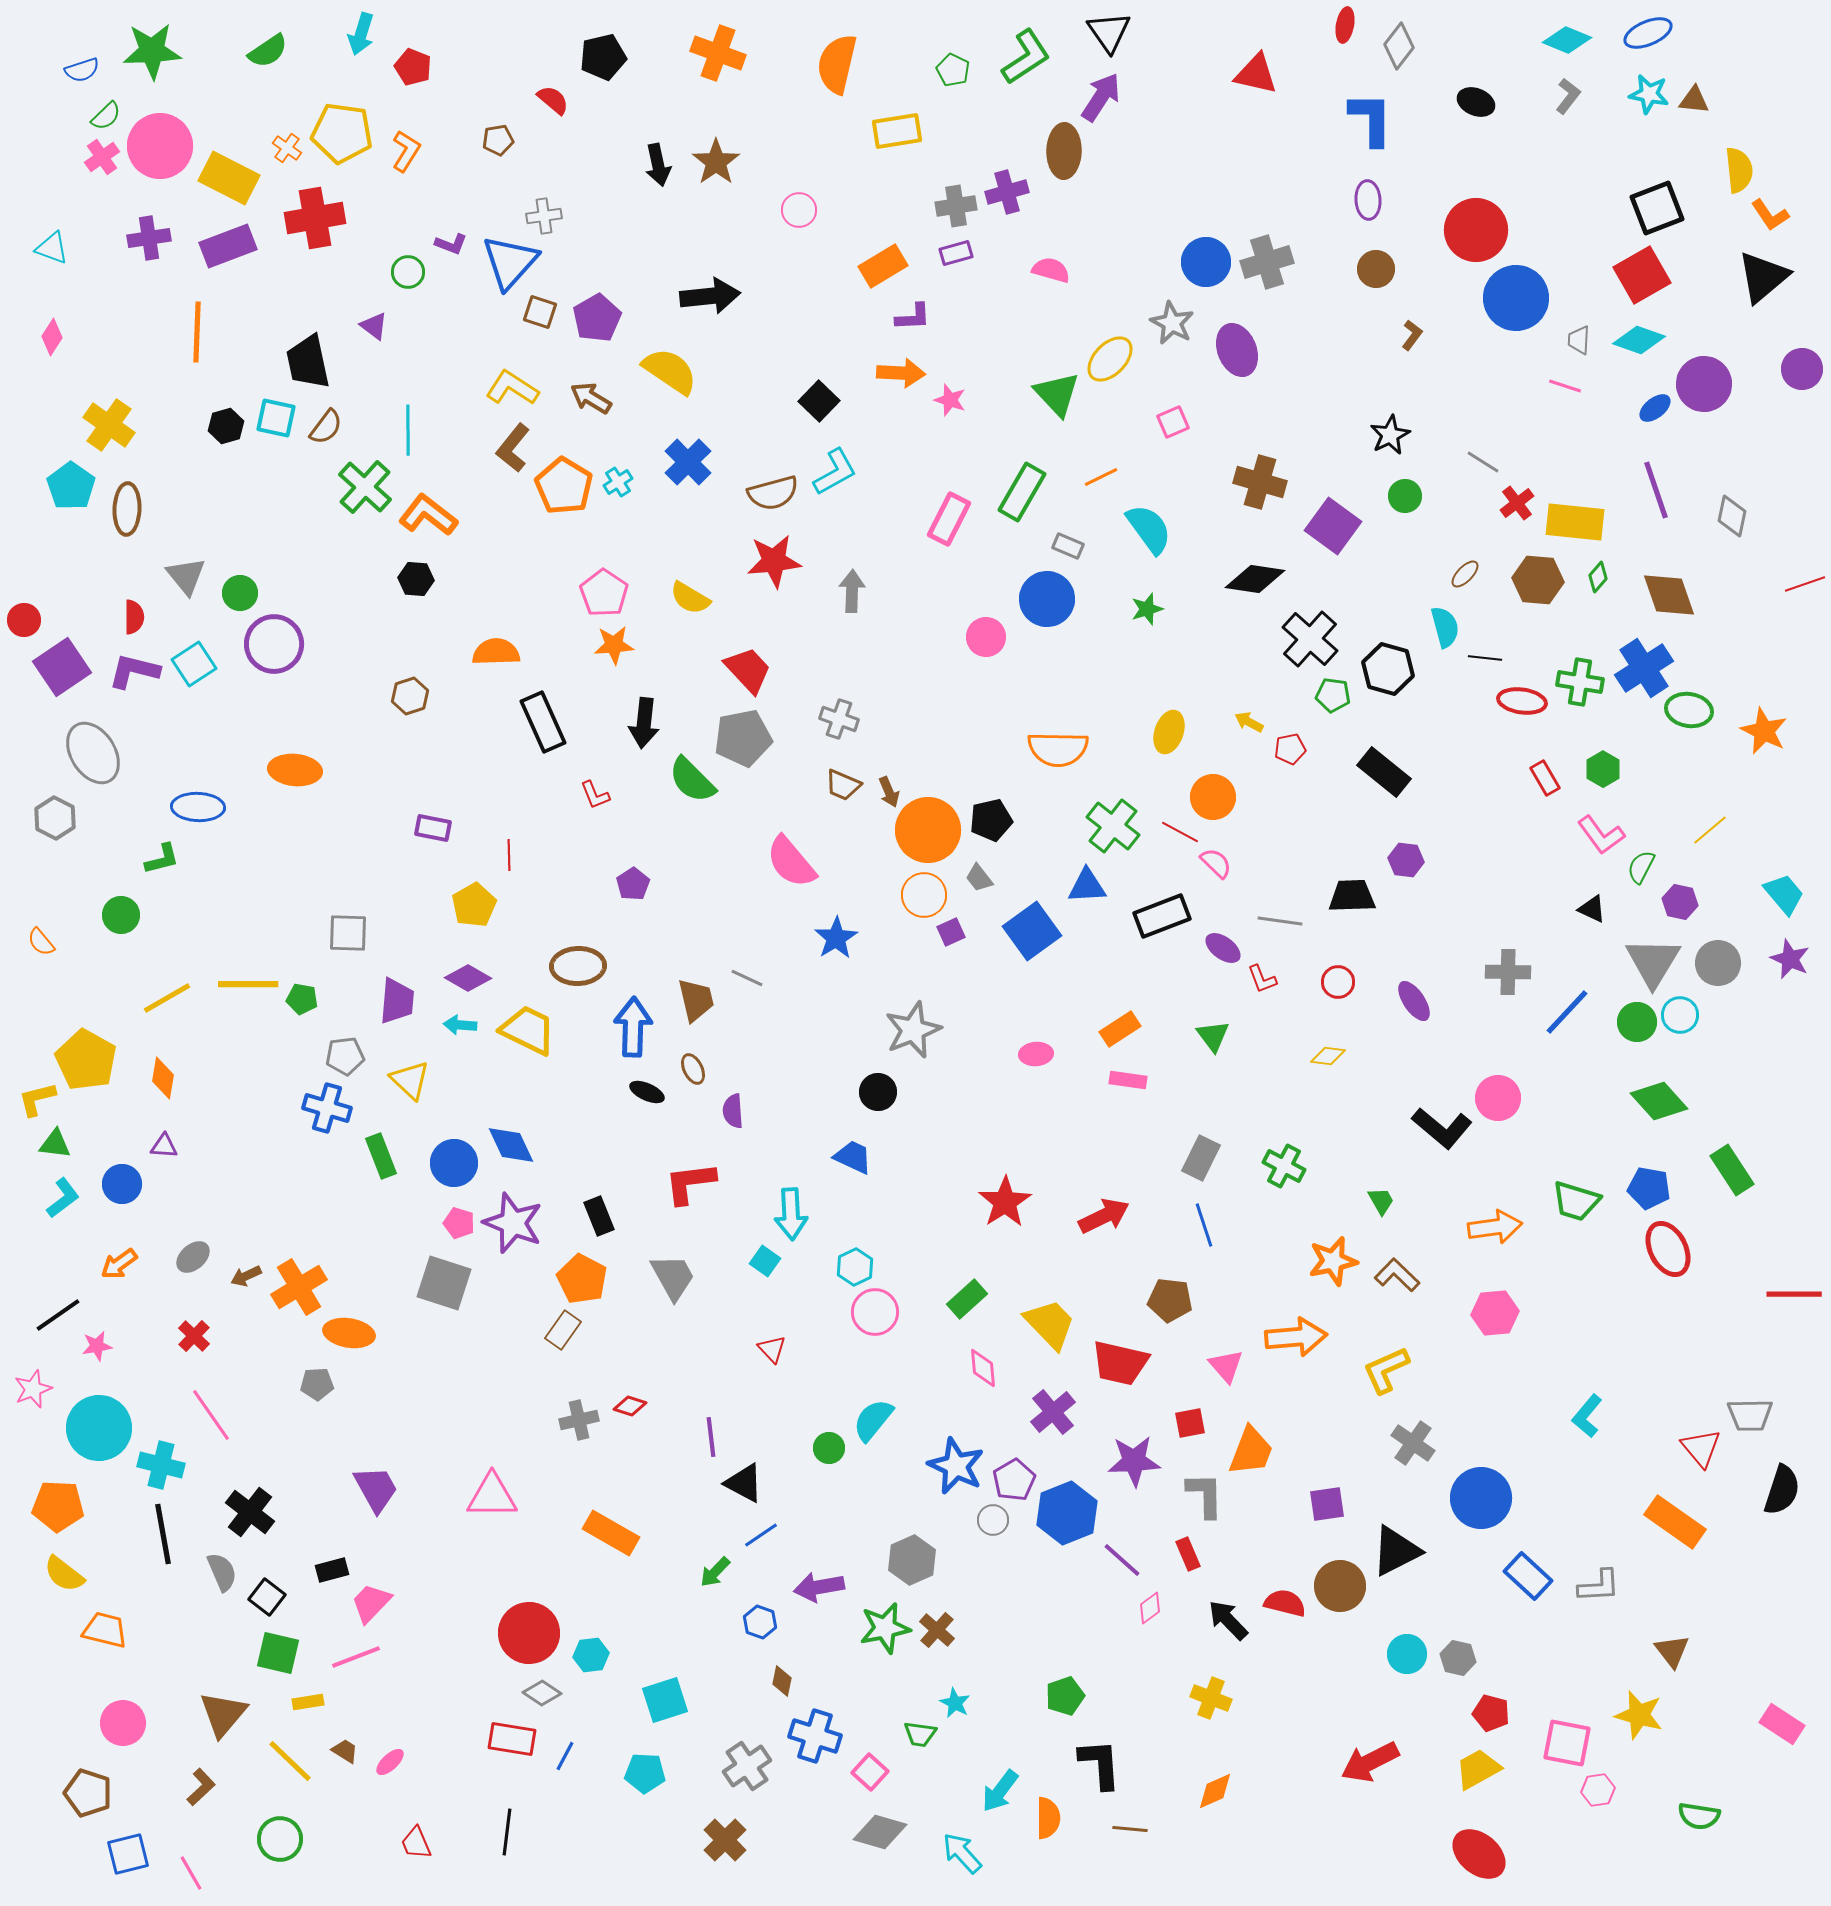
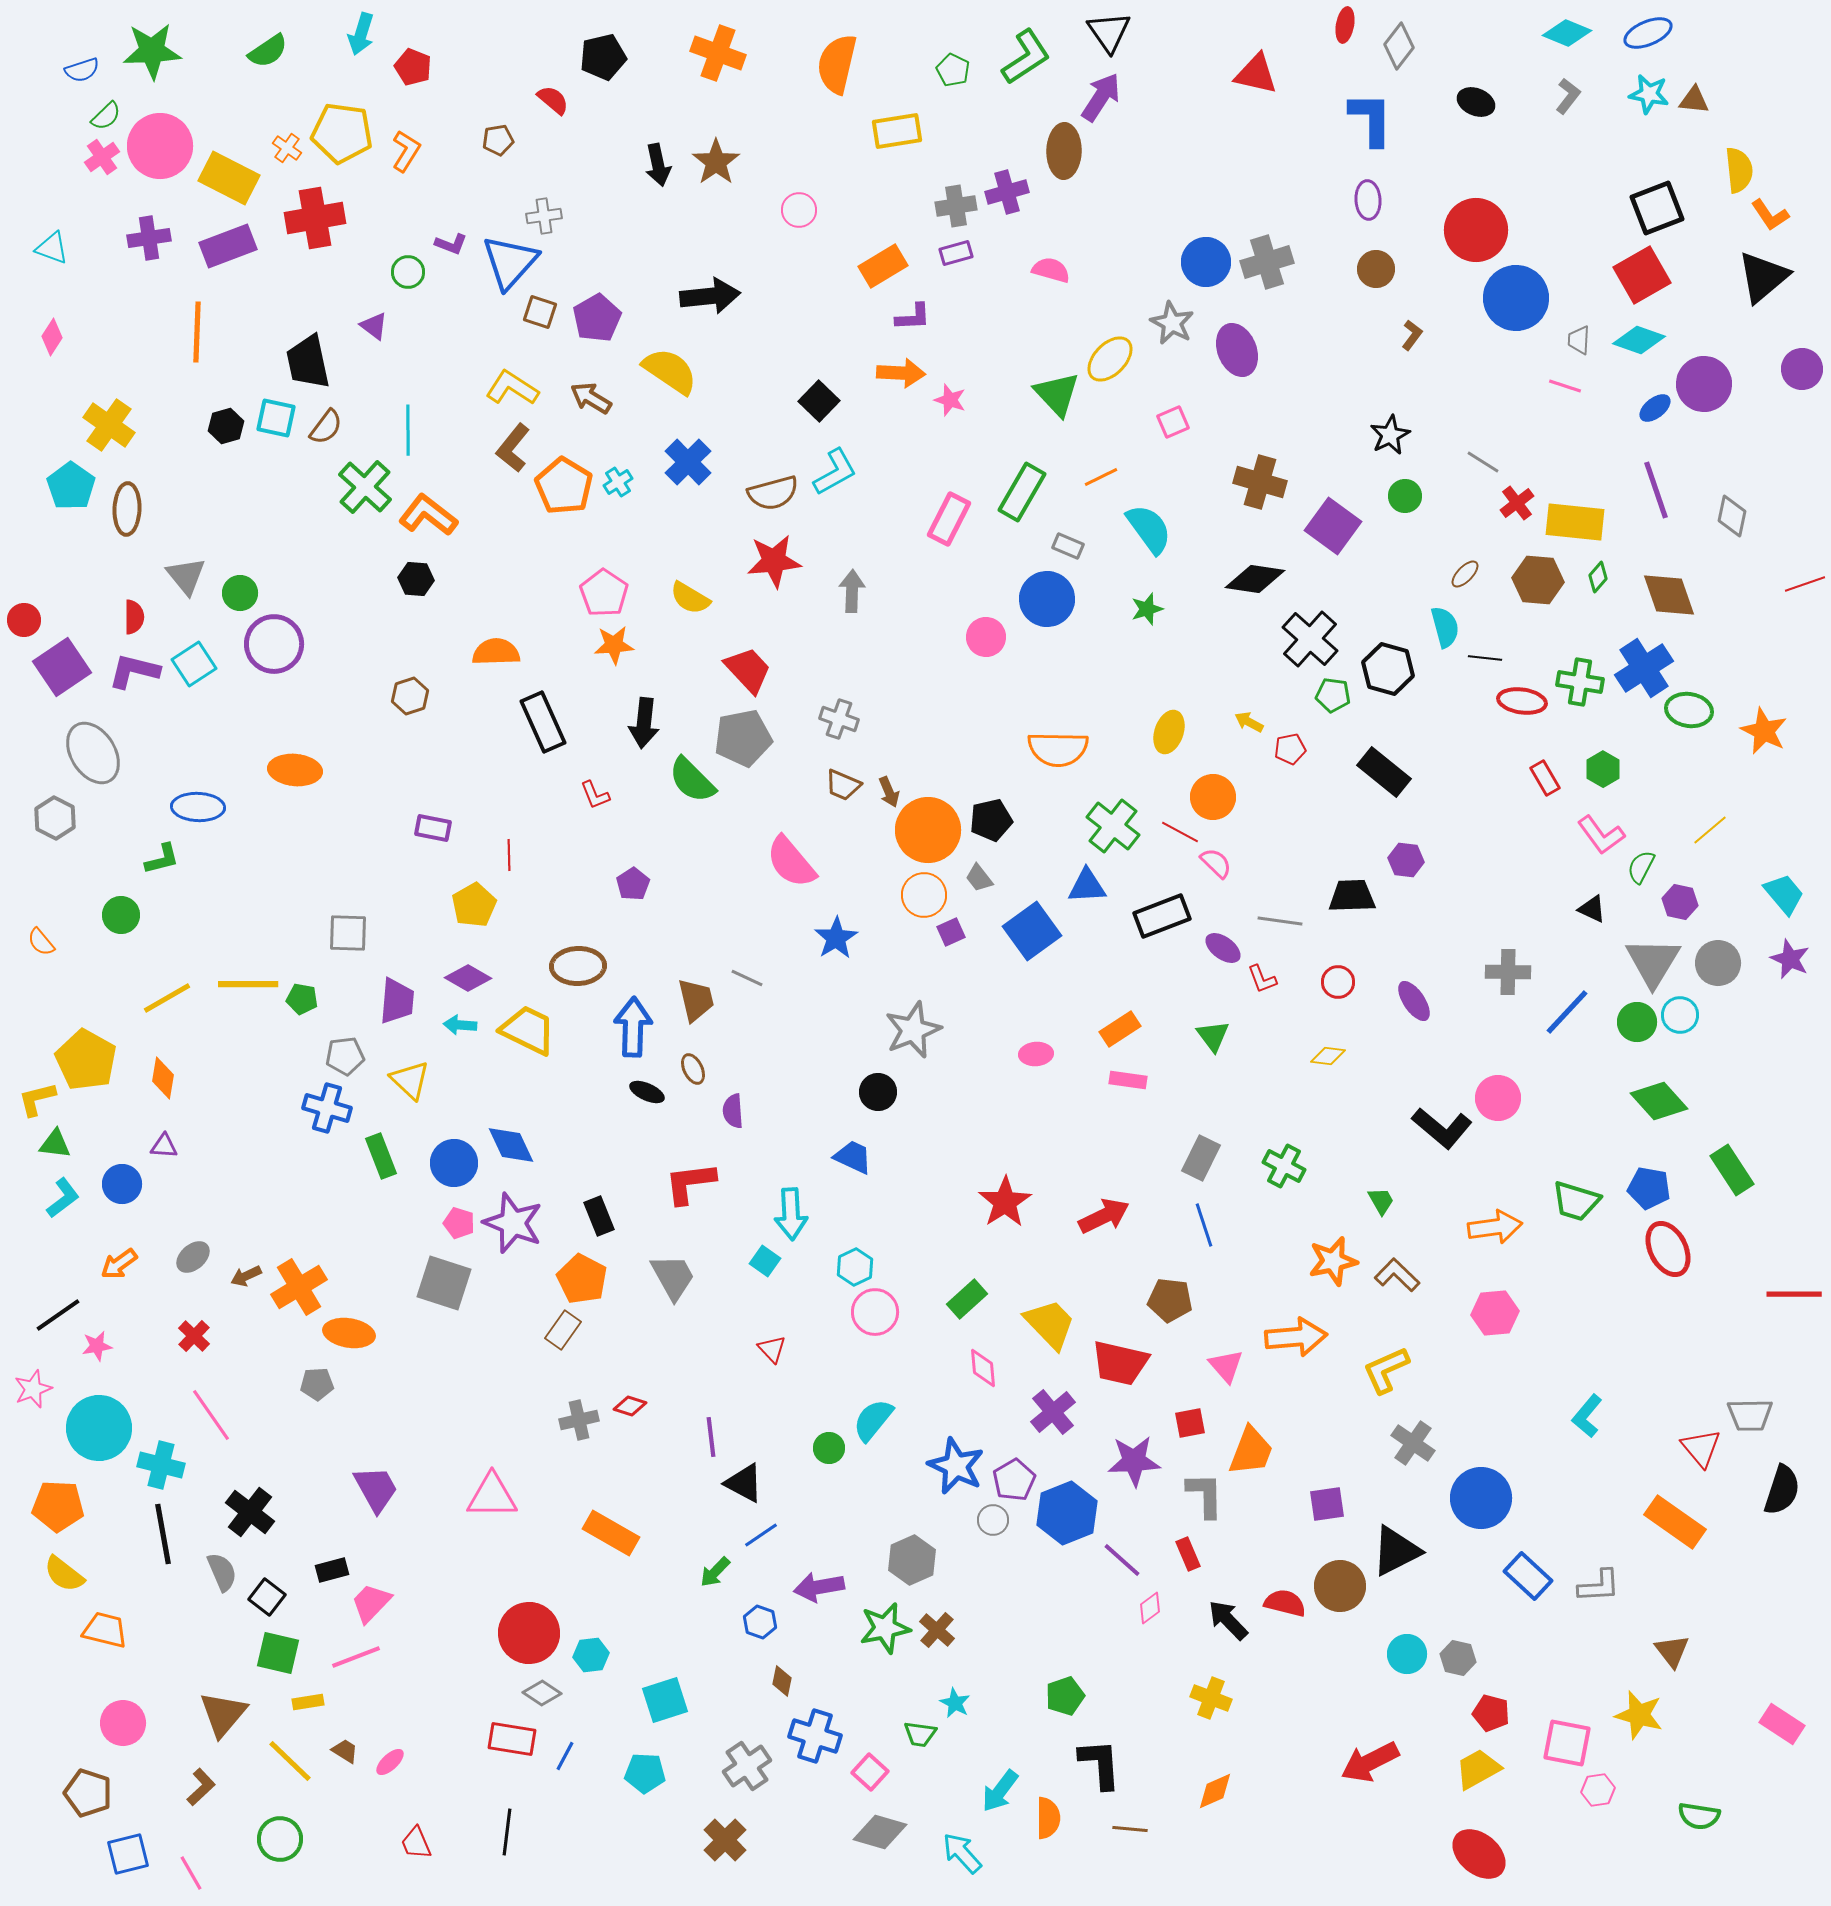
cyan diamond at (1567, 40): moved 7 px up
